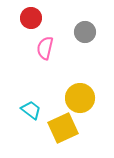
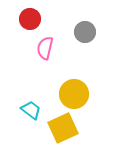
red circle: moved 1 px left, 1 px down
yellow circle: moved 6 px left, 4 px up
